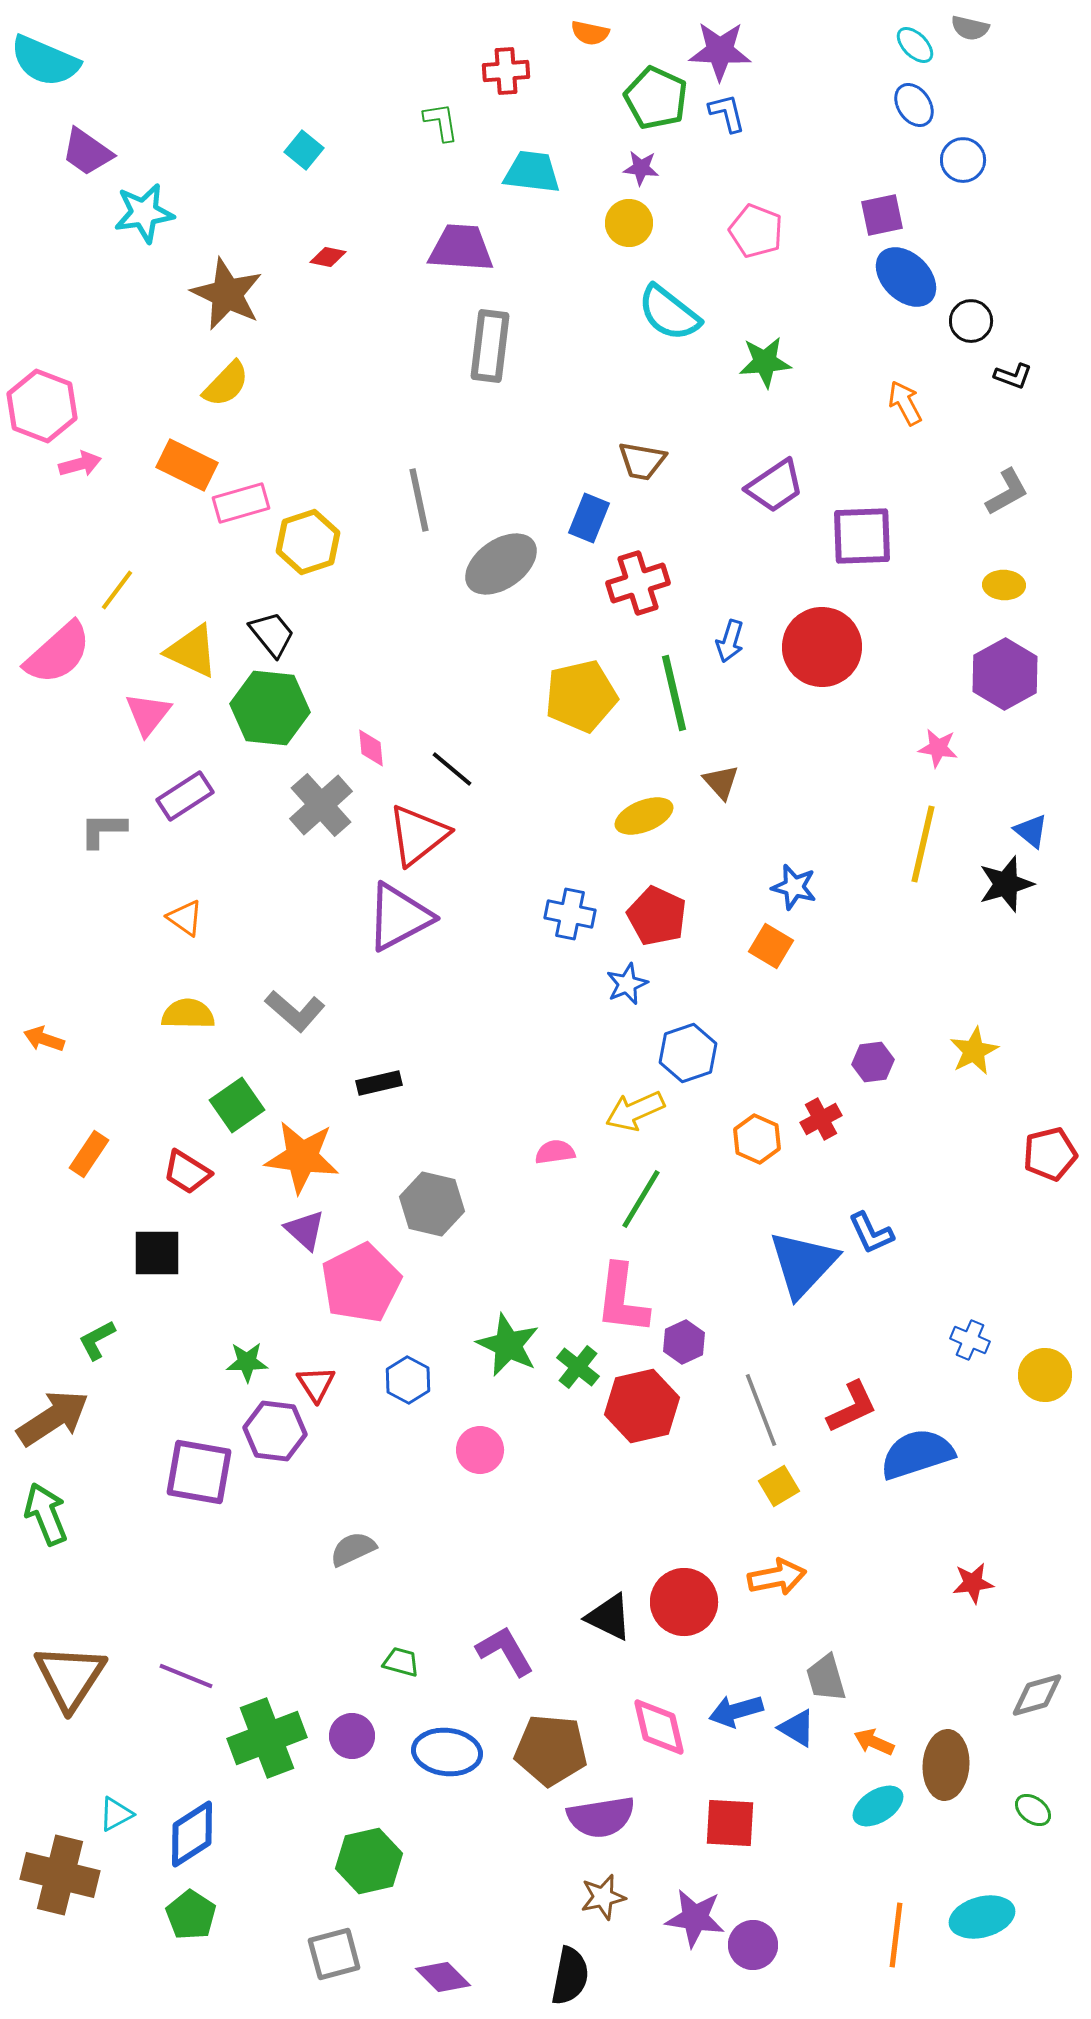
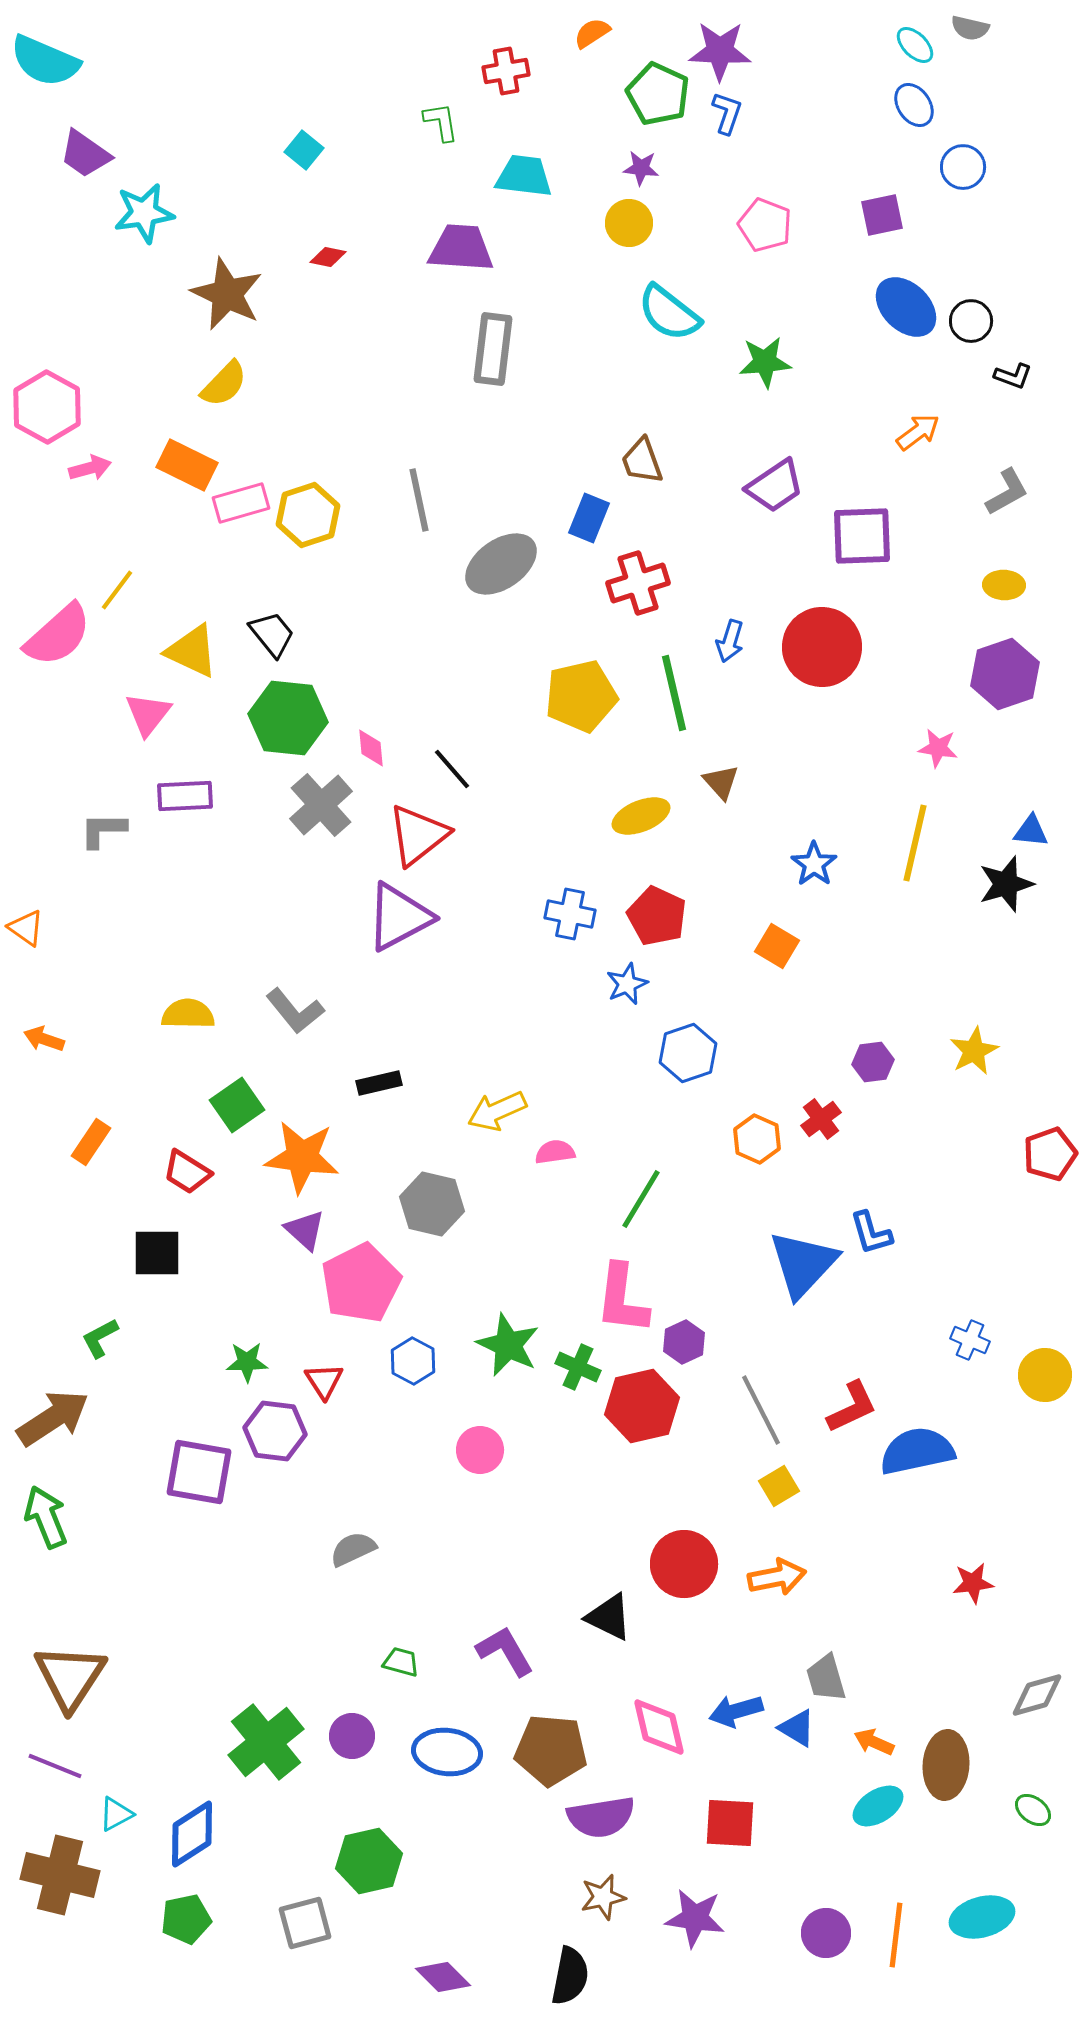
orange semicircle at (590, 33): moved 2 px right; rotated 135 degrees clockwise
red cross at (506, 71): rotated 6 degrees counterclockwise
green pentagon at (656, 98): moved 2 px right, 4 px up
blue L-shape at (727, 113): rotated 33 degrees clockwise
purple trapezoid at (87, 152): moved 2 px left, 2 px down
blue circle at (963, 160): moved 7 px down
cyan trapezoid at (532, 172): moved 8 px left, 4 px down
pink pentagon at (756, 231): moved 9 px right, 6 px up
blue ellipse at (906, 277): moved 30 px down
gray rectangle at (490, 346): moved 3 px right, 3 px down
yellow semicircle at (226, 384): moved 2 px left
orange arrow at (905, 403): moved 13 px right, 29 px down; rotated 81 degrees clockwise
pink hexagon at (42, 406): moved 5 px right, 1 px down; rotated 8 degrees clockwise
brown trapezoid at (642, 461): rotated 60 degrees clockwise
pink arrow at (80, 464): moved 10 px right, 4 px down
yellow hexagon at (308, 542): moved 27 px up
pink semicircle at (58, 653): moved 18 px up
purple hexagon at (1005, 674): rotated 10 degrees clockwise
green hexagon at (270, 708): moved 18 px right, 10 px down
black line at (452, 769): rotated 9 degrees clockwise
purple rectangle at (185, 796): rotated 30 degrees clockwise
yellow ellipse at (644, 816): moved 3 px left
blue triangle at (1031, 831): rotated 33 degrees counterclockwise
yellow line at (923, 844): moved 8 px left, 1 px up
blue star at (794, 887): moved 20 px right, 23 px up; rotated 21 degrees clockwise
orange triangle at (185, 918): moved 159 px left, 10 px down
orange square at (771, 946): moved 6 px right
gray L-shape at (295, 1011): rotated 10 degrees clockwise
yellow arrow at (635, 1111): moved 138 px left
red cross at (821, 1119): rotated 9 degrees counterclockwise
orange rectangle at (89, 1154): moved 2 px right, 12 px up
red pentagon at (1050, 1154): rotated 6 degrees counterclockwise
blue L-shape at (871, 1233): rotated 9 degrees clockwise
green L-shape at (97, 1340): moved 3 px right, 2 px up
green cross at (578, 1367): rotated 15 degrees counterclockwise
blue hexagon at (408, 1380): moved 5 px right, 19 px up
red triangle at (316, 1384): moved 8 px right, 3 px up
gray line at (761, 1410): rotated 6 degrees counterclockwise
blue semicircle at (917, 1454): moved 3 px up; rotated 6 degrees clockwise
green arrow at (46, 1514): moved 3 px down
red circle at (684, 1602): moved 38 px up
purple line at (186, 1676): moved 131 px left, 90 px down
green cross at (267, 1738): moved 1 px left, 4 px down; rotated 18 degrees counterclockwise
green pentagon at (191, 1915): moved 5 px left, 4 px down; rotated 27 degrees clockwise
purple circle at (753, 1945): moved 73 px right, 12 px up
gray square at (334, 1954): moved 29 px left, 31 px up
